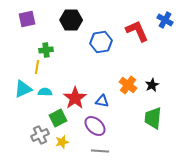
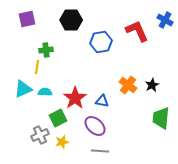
green trapezoid: moved 8 px right
